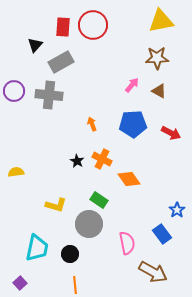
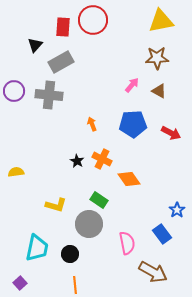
red circle: moved 5 px up
